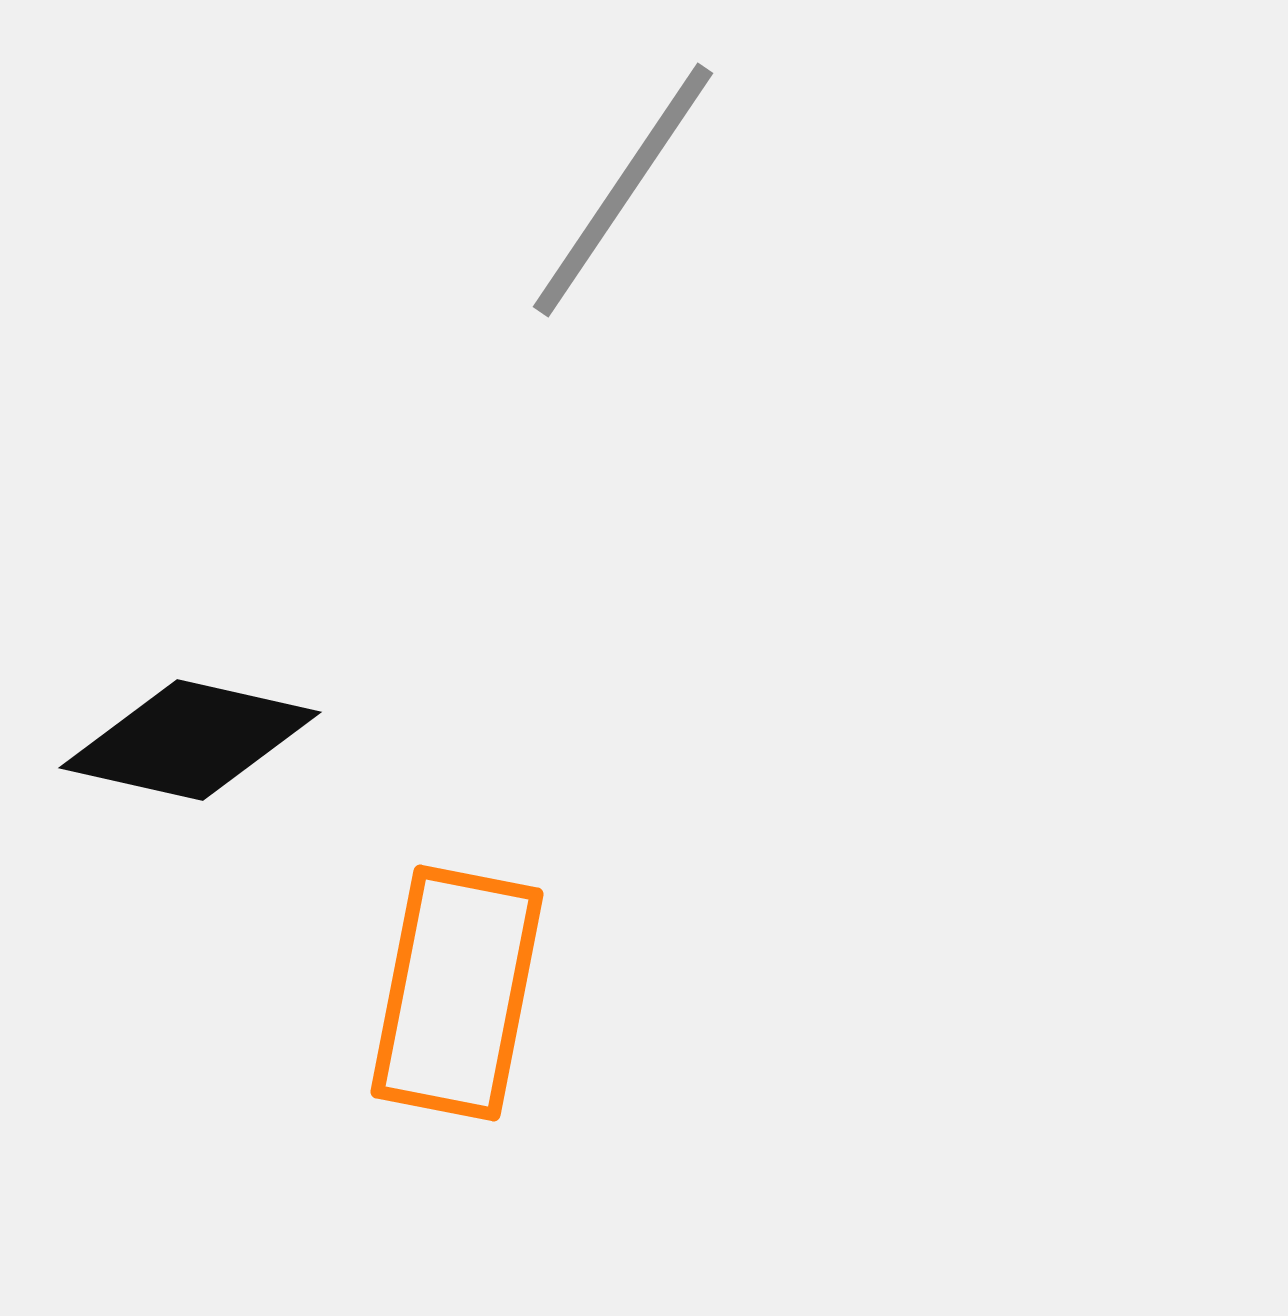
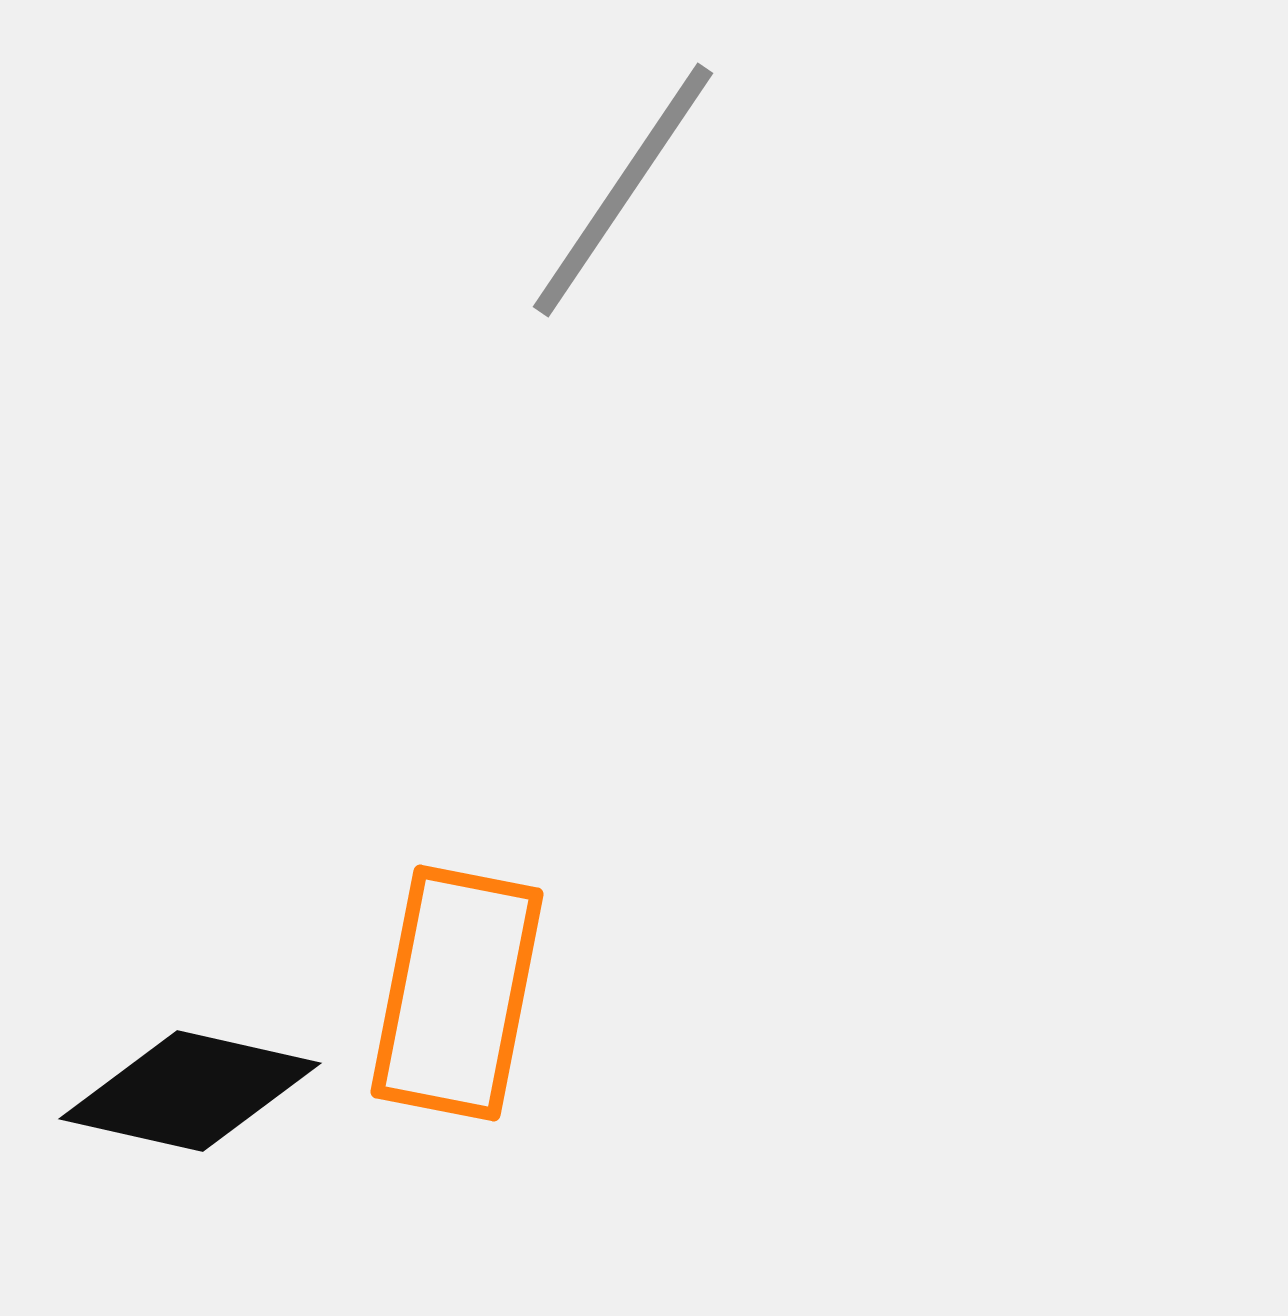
black diamond: moved 351 px down
